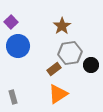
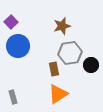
brown star: rotated 18 degrees clockwise
brown rectangle: rotated 64 degrees counterclockwise
